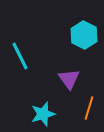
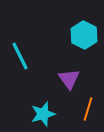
orange line: moved 1 px left, 1 px down
